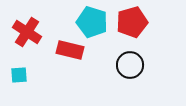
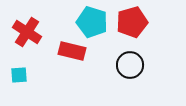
red rectangle: moved 2 px right, 1 px down
